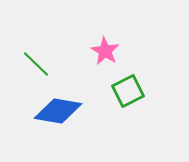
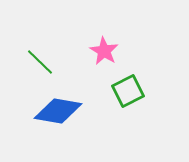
pink star: moved 1 px left
green line: moved 4 px right, 2 px up
